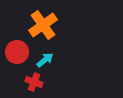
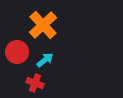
orange cross: rotated 8 degrees counterclockwise
red cross: moved 1 px right, 1 px down
